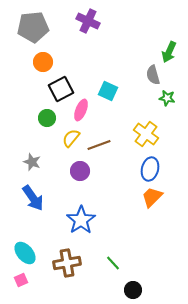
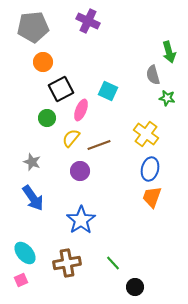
green arrow: rotated 40 degrees counterclockwise
orange trapezoid: rotated 25 degrees counterclockwise
black circle: moved 2 px right, 3 px up
